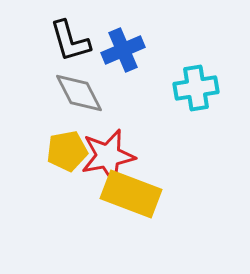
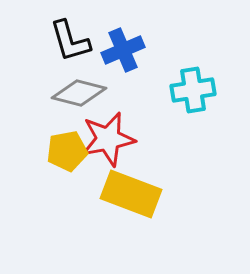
cyan cross: moved 3 px left, 2 px down
gray diamond: rotated 48 degrees counterclockwise
red star: moved 17 px up
